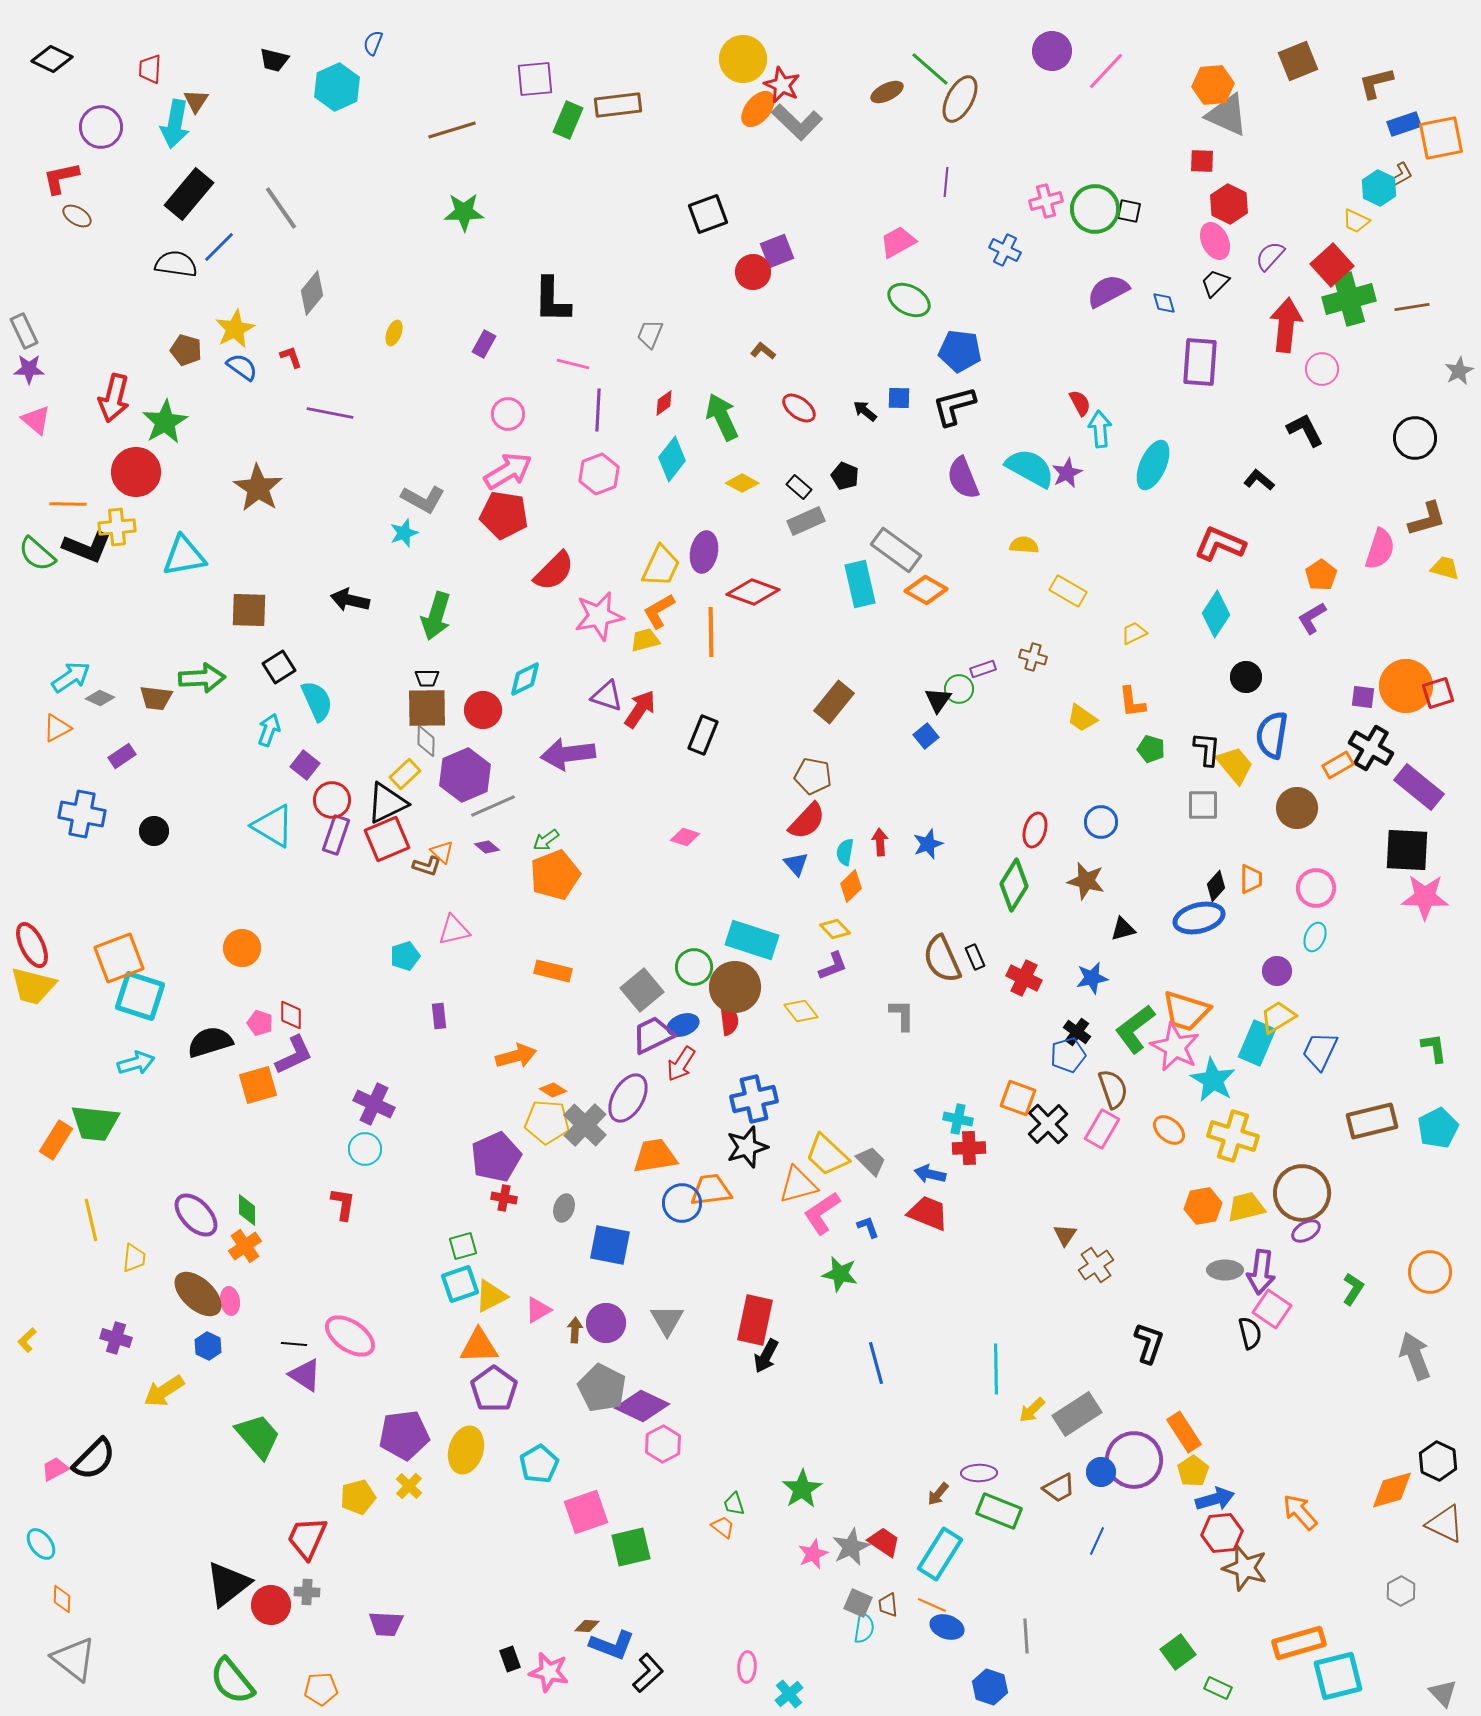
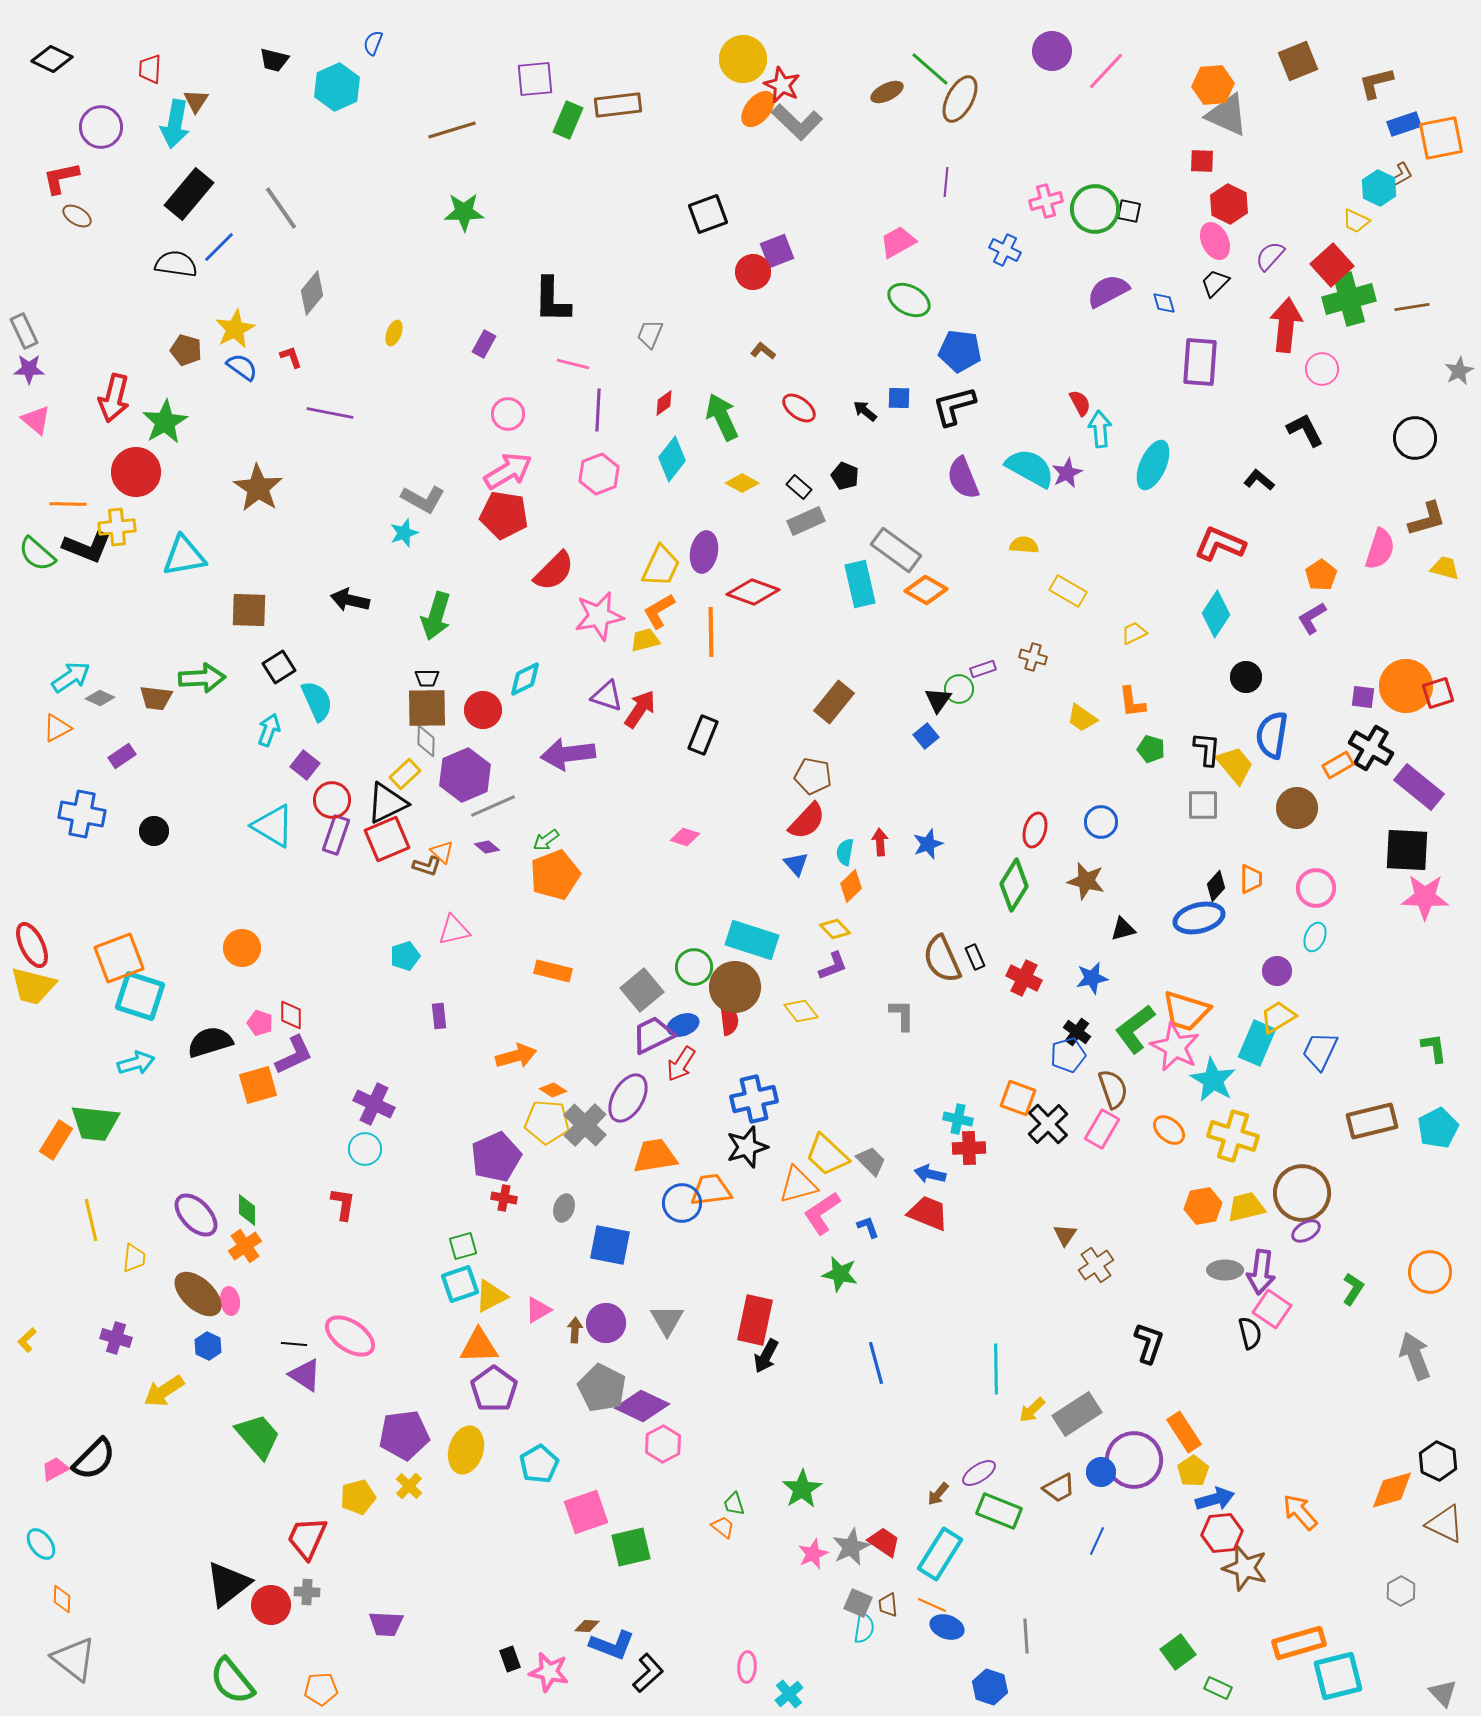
purple ellipse at (979, 1473): rotated 32 degrees counterclockwise
